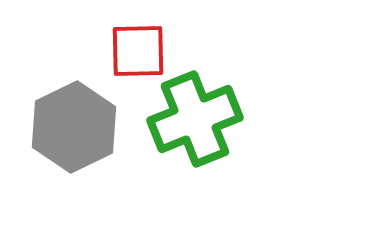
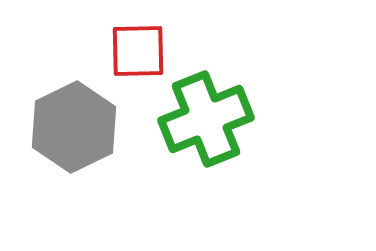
green cross: moved 11 px right
